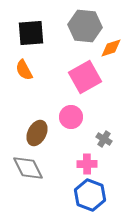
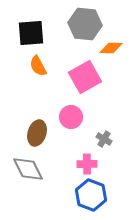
gray hexagon: moved 2 px up
orange diamond: rotated 20 degrees clockwise
orange semicircle: moved 14 px right, 4 px up
brown ellipse: rotated 10 degrees counterclockwise
gray diamond: moved 1 px down
blue hexagon: moved 1 px right
